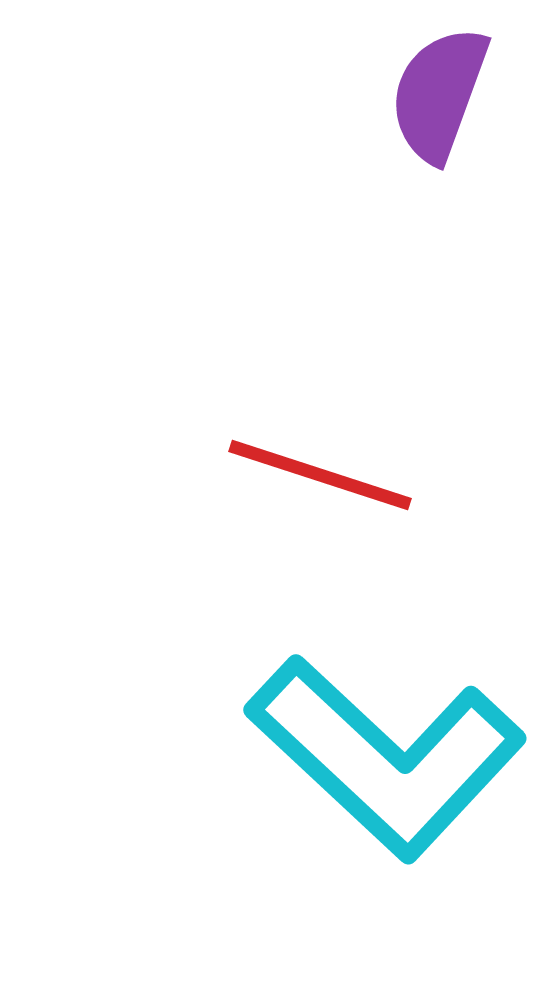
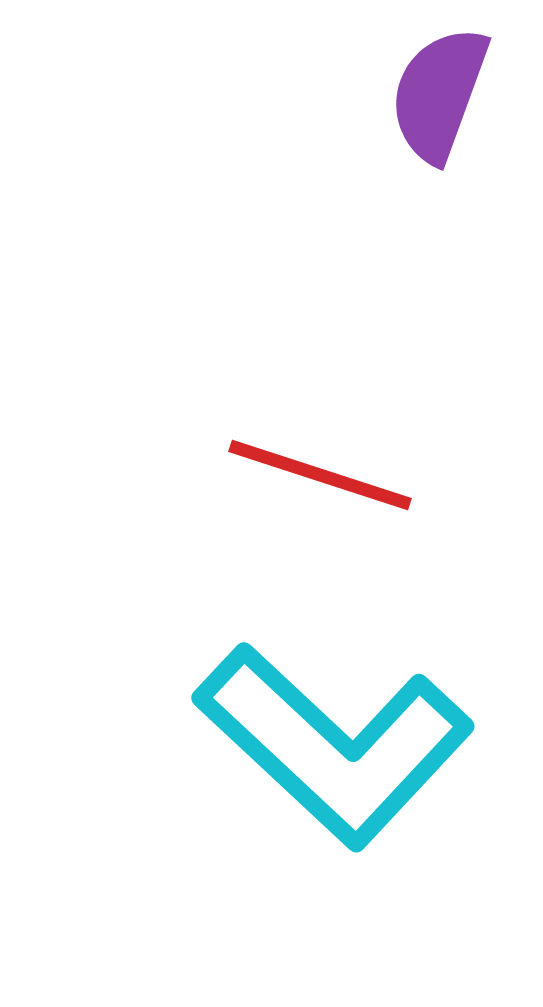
cyan L-shape: moved 52 px left, 12 px up
